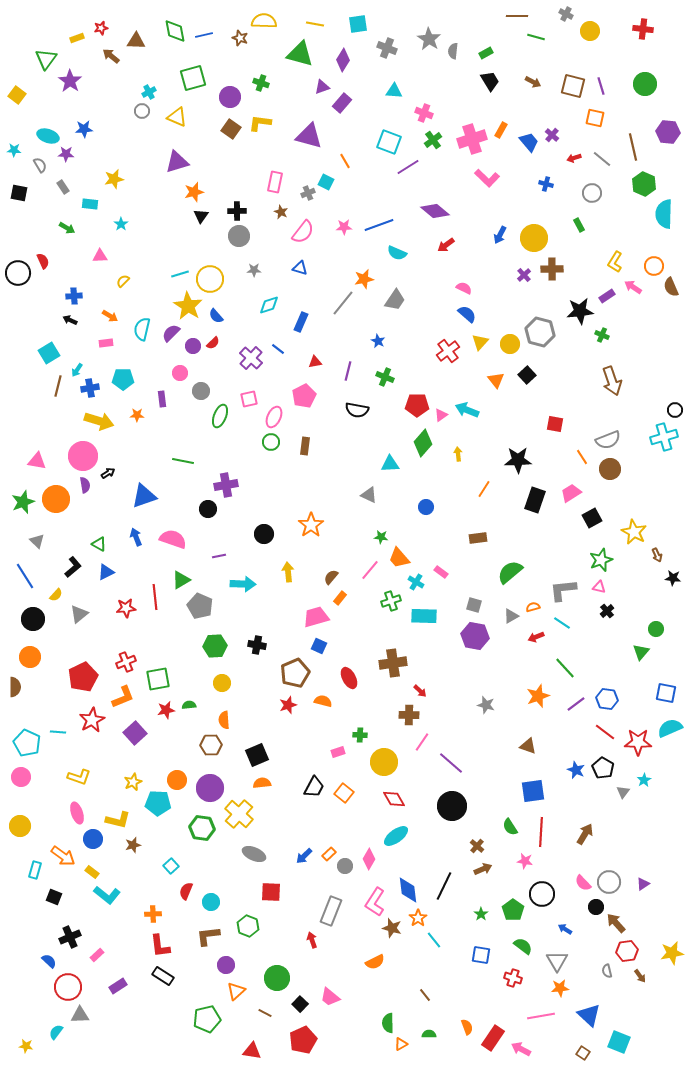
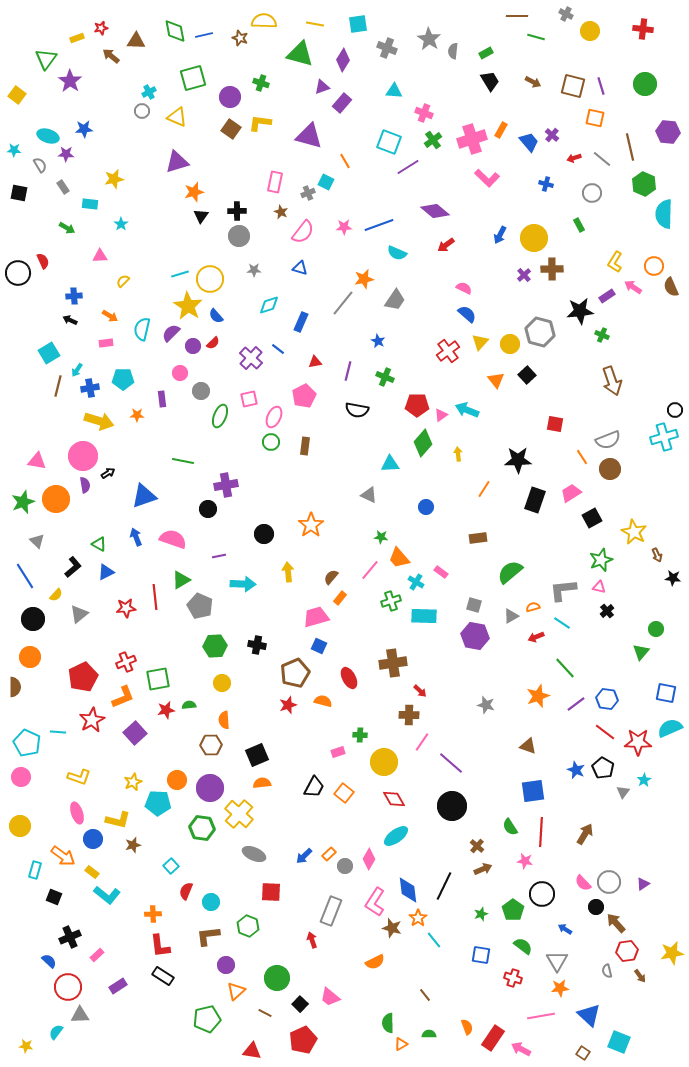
brown line at (633, 147): moved 3 px left
green star at (481, 914): rotated 16 degrees clockwise
